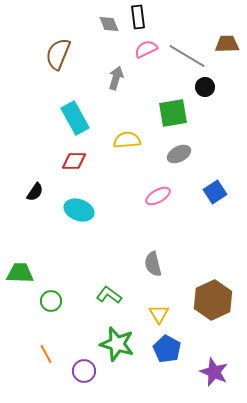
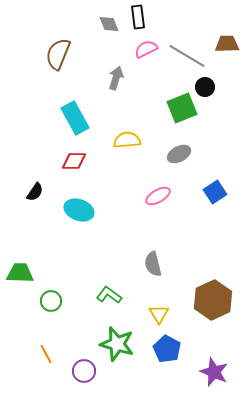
green square: moved 9 px right, 5 px up; rotated 12 degrees counterclockwise
